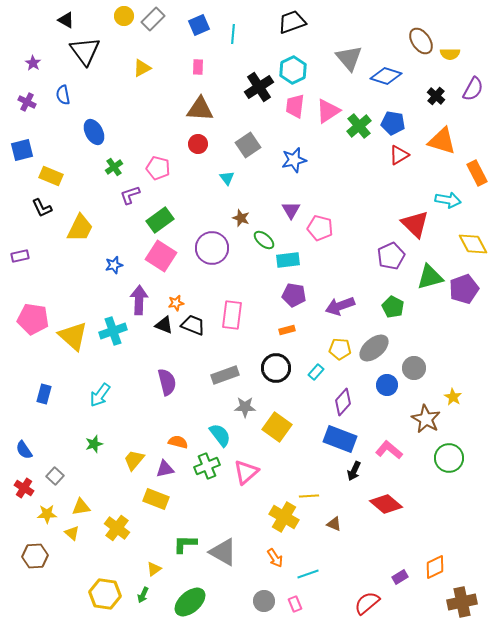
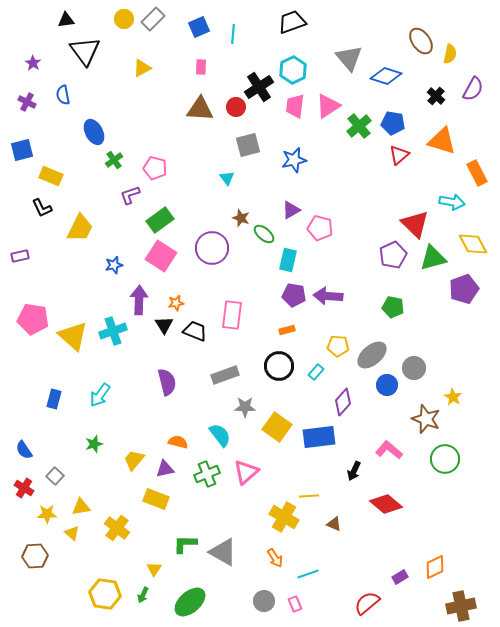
yellow circle at (124, 16): moved 3 px down
black triangle at (66, 20): rotated 36 degrees counterclockwise
blue square at (199, 25): moved 2 px down
yellow semicircle at (450, 54): rotated 78 degrees counterclockwise
pink rectangle at (198, 67): moved 3 px right
pink triangle at (328, 111): moved 5 px up
red circle at (198, 144): moved 38 px right, 37 px up
gray square at (248, 145): rotated 20 degrees clockwise
red triangle at (399, 155): rotated 10 degrees counterclockwise
green cross at (114, 167): moved 7 px up
pink pentagon at (158, 168): moved 3 px left
cyan arrow at (448, 200): moved 4 px right, 2 px down
purple triangle at (291, 210): rotated 30 degrees clockwise
green ellipse at (264, 240): moved 6 px up
purple pentagon at (391, 256): moved 2 px right, 1 px up
cyan rectangle at (288, 260): rotated 70 degrees counterclockwise
green triangle at (430, 277): moved 3 px right, 19 px up
purple arrow at (340, 306): moved 12 px left, 10 px up; rotated 24 degrees clockwise
green pentagon at (393, 307): rotated 15 degrees counterclockwise
black triangle at (164, 325): rotated 36 degrees clockwise
black trapezoid at (193, 325): moved 2 px right, 6 px down
gray ellipse at (374, 348): moved 2 px left, 7 px down
yellow pentagon at (340, 349): moved 2 px left, 3 px up
black circle at (276, 368): moved 3 px right, 2 px up
blue rectangle at (44, 394): moved 10 px right, 5 px down
brown star at (426, 419): rotated 8 degrees counterclockwise
blue rectangle at (340, 439): moved 21 px left, 2 px up; rotated 28 degrees counterclockwise
green circle at (449, 458): moved 4 px left, 1 px down
green cross at (207, 466): moved 8 px down
yellow triangle at (154, 569): rotated 21 degrees counterclockwise
brown cross at (462, 602): moved 1 px left, 4 px down
